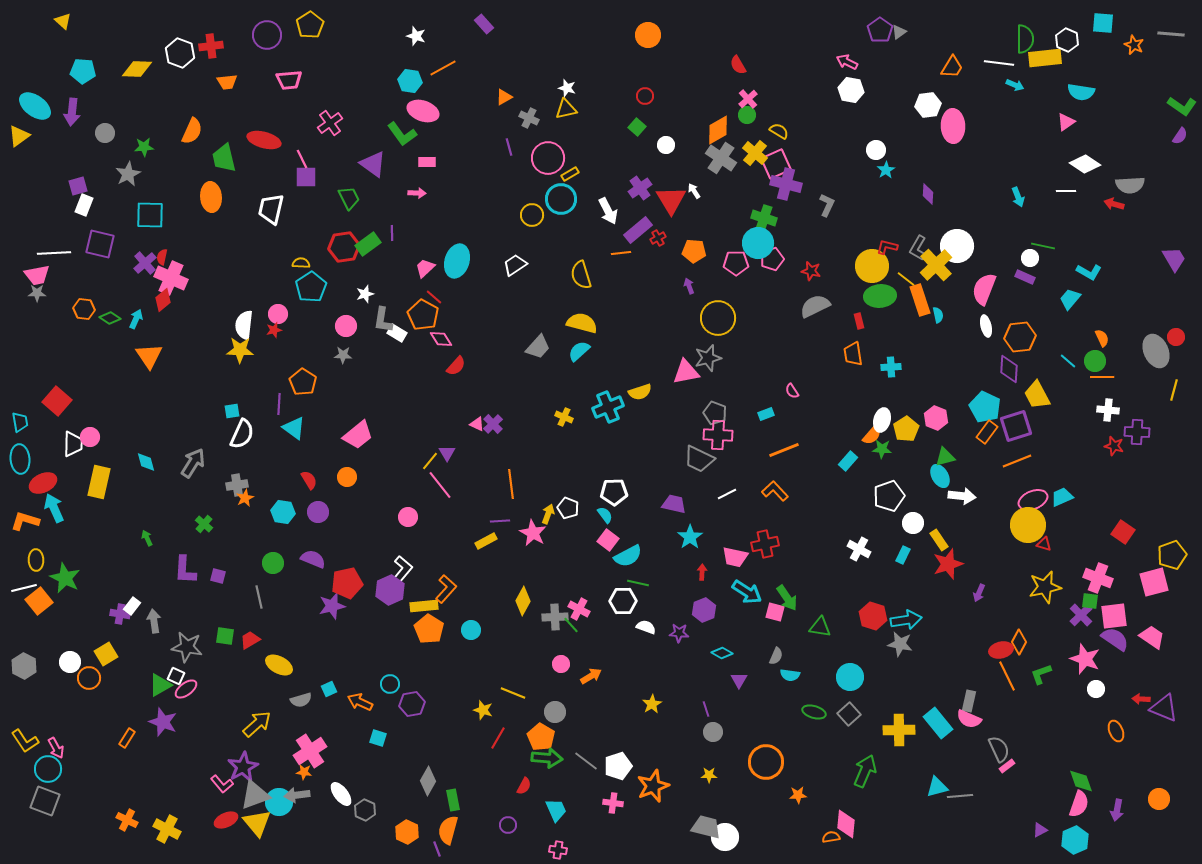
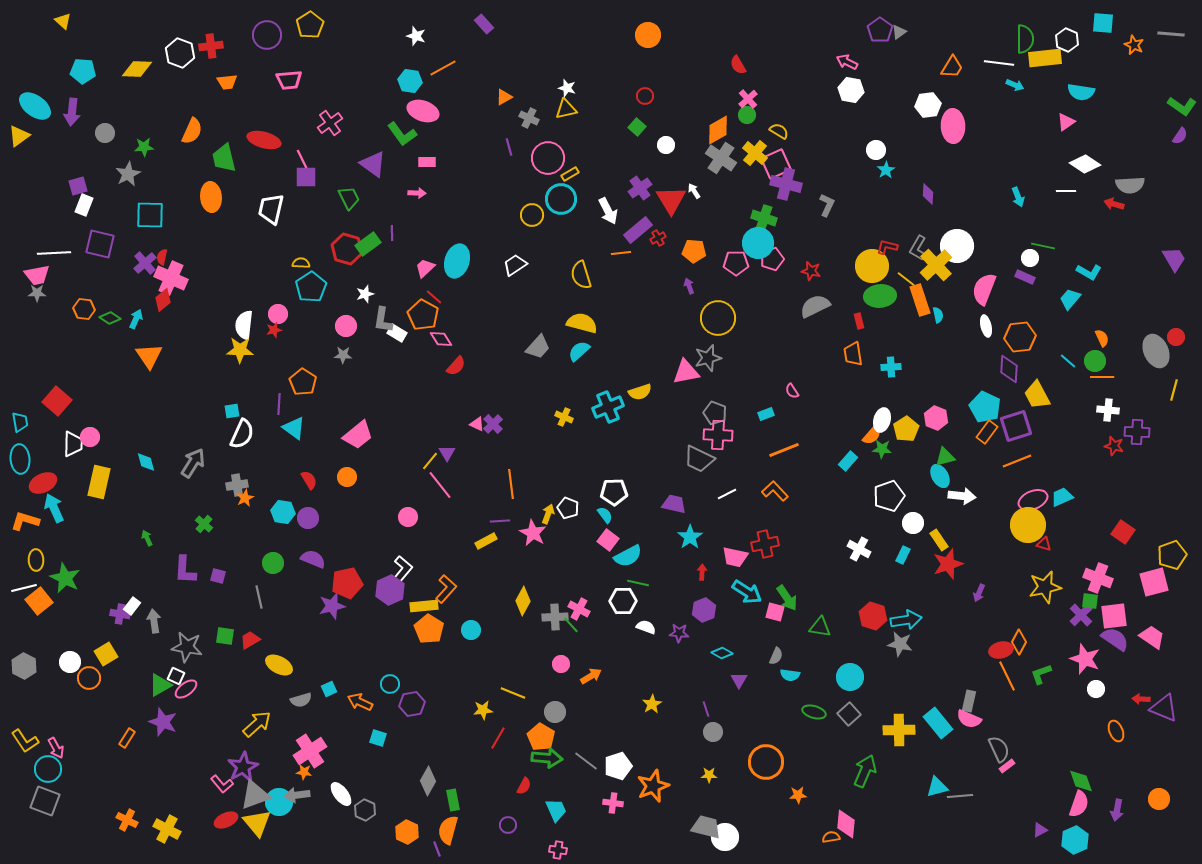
red hexagon at (344, 247): moved 3 px right, 2 px down; rotated 24 degrees clockwise
purple circle at (318, 512): moved 10 px left, 6 px down
yellow star at (483, 710): rotated 24 degrees counterclockwise
